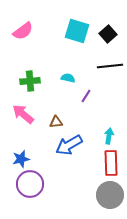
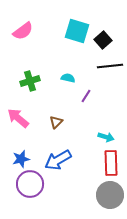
black square: moved 5 px left, 6 px down
green cross: rotated 12 degrees counterclockwise
pink arrow: moved 5 px left, 4 px down
brown triangle: rotated 40 degrees counterclockwise
cyan arrow: moved 3 px left, 1 px down; rotated 98 degrees clockwise
blue arrow: moved 11 px left, 15 px down
